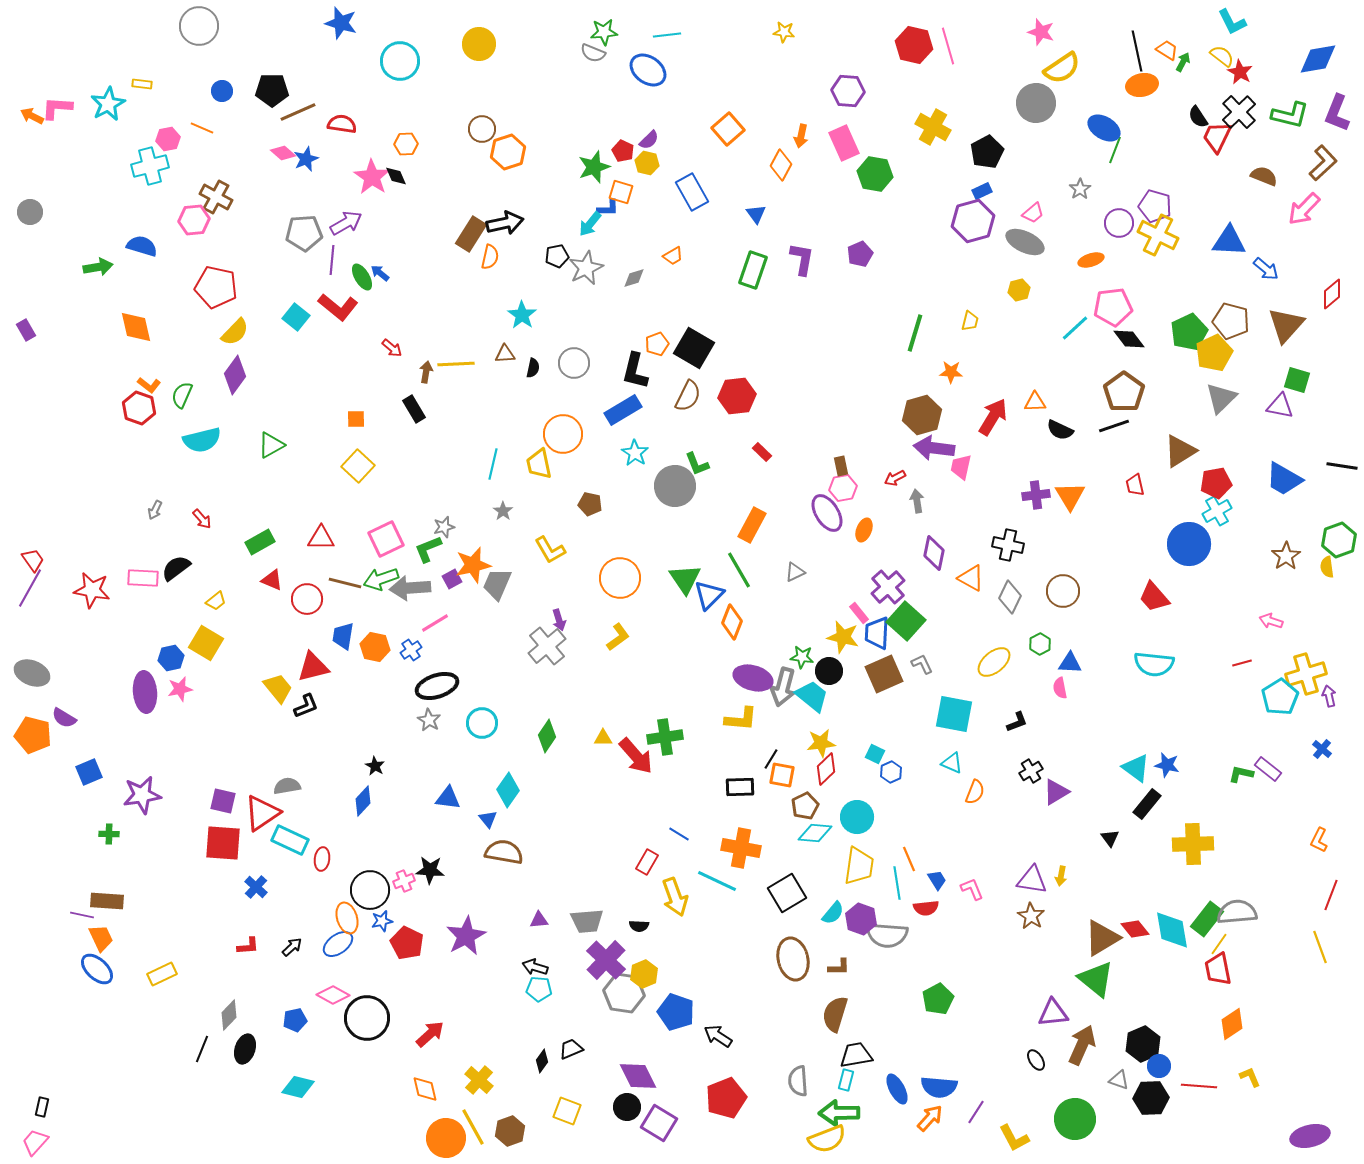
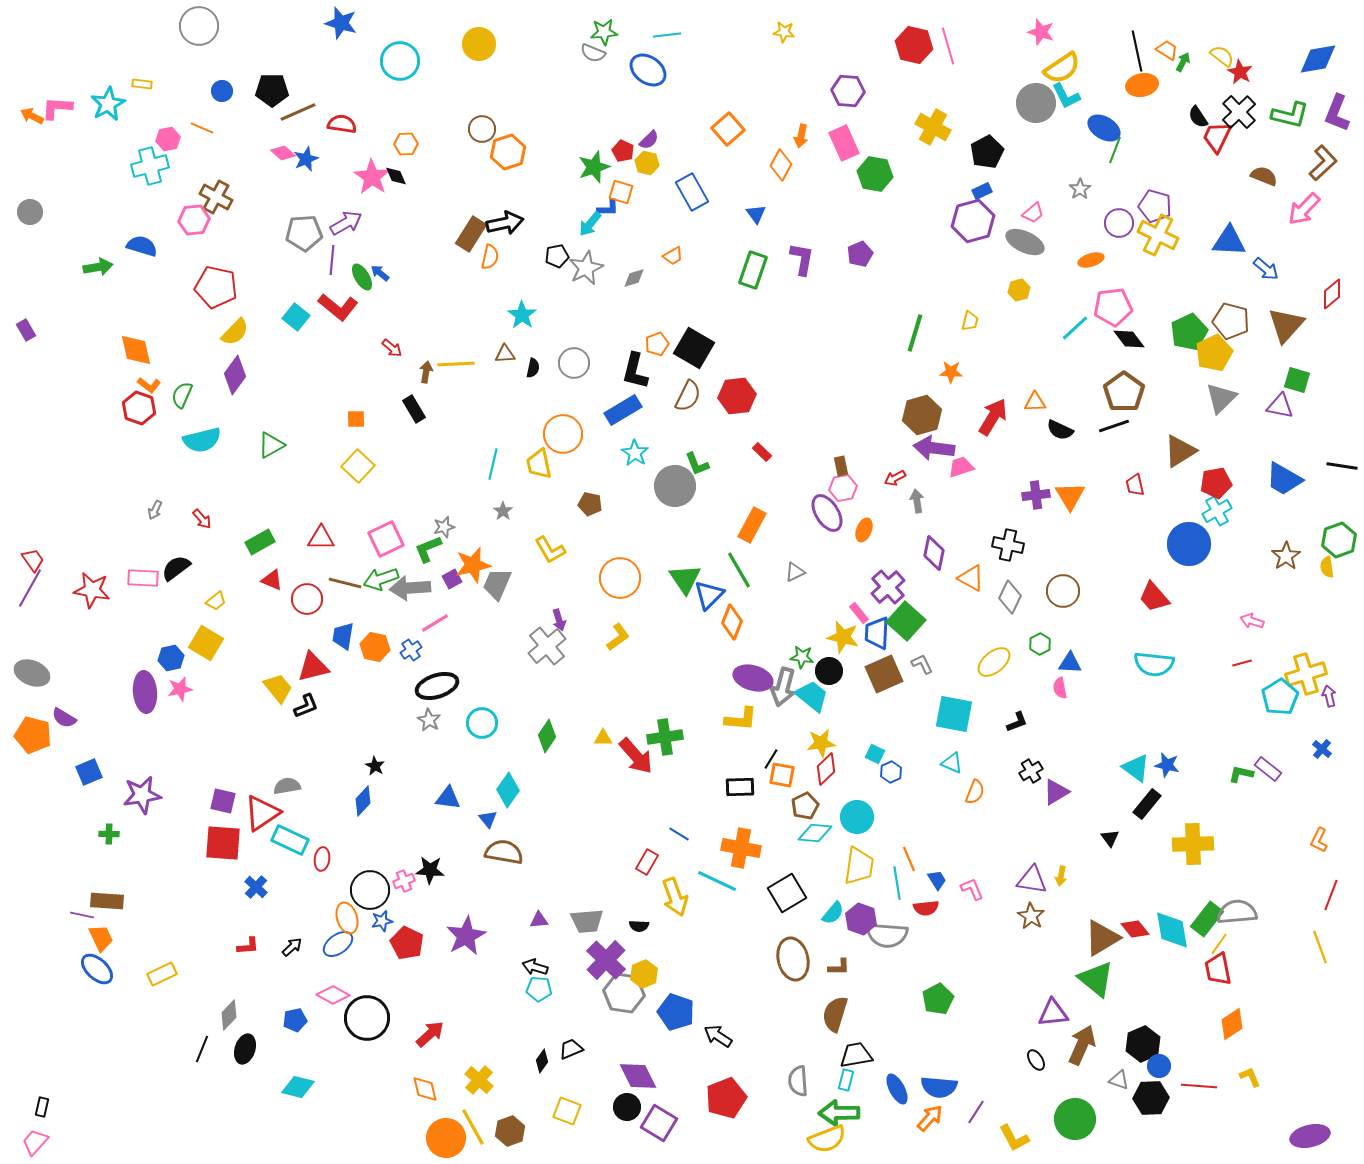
cyan L-shape at (1232, 22): moved 166 px left, 74 px down
orange diamond at (136, 327): moved 23 px down
pink trapezoid at (961, 467): rotated 60 degrees clockwise
pink arrow at (1271, 621): moved 19 px left
